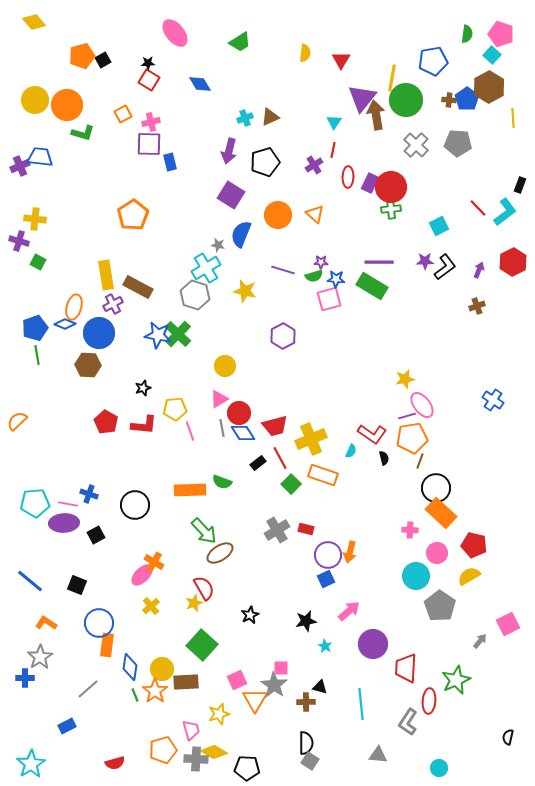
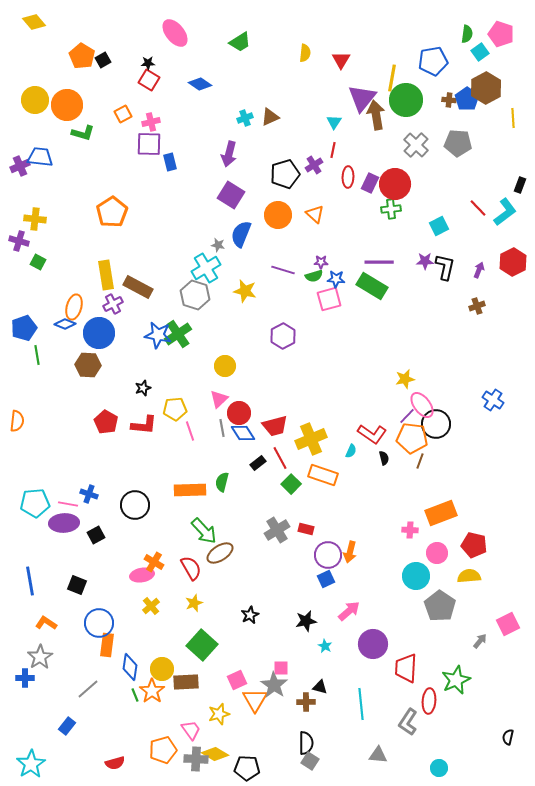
cyan square at (492, 55): moved 12 px left, 3 px up; rotated 12 degrees clockwise
orange pentagon at (82, 56): rotated 25 degrees counterclockwise
blue diamond at (200, 84): rotated 25 degrees counterclockwise
brown hexagon at (489, 87): moved 3 px left, 1 px down
purple arrow at (229, 151): moved 3 px down
black pentagon at (265, 162): moved 20 px right, 12 px down
red circle at (391, 187): moved 4 px right, 3 px up
orange pentagon at (133, 215): moved 21 px left, 3 px up
black L-shape at (445, 267): rotated 40 degrees counterclockwise
blue pentagon at (35, 328): moved 11 px left
green cross at (178, 334): rotated 12 degrees clockwise
pink triangle at (219, 399): rotated 12 degrees counterclockwise
purple line at (407, 416): rotated 30 degrees counterclockwise
orange semicircle at (17, 421): rotated 140 degrees clockwise
orange pentagon at (412, 438): rotated 16 degrees clockwise
green semicircle at (222, 482): rotated 84 degrees clockwise
black circle at (436, 488): moved 64 px up
orange rectangle at (441, 513): rotated 64 degrees counterclockwise
pink ellipse at (142, 575): rotated 35 degrees clockwise
yellow semicircle at (469, 576): rotated 25 degrees clockwise
blue line at (30, 581): rotated 40 degrees clockwise
red semicircle at (204, 588): moved 13 px left, 20 px up
orange star at (155, 691): moved 3 px left
blue rectangle at (67, 726): rotated 24 degrees counterclockwise
pink trapezoid at (191, 730): rotated 20 degrees counterclockwise
yellow diamond at (214, 752): moved 1 px right, 2 px down
